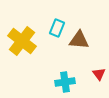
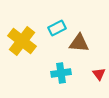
cyan rectangle: rotated 42 degrees clockwise
brown triangle: moved 3 px down
cyan cross: moved 4 px left, 9 px up
